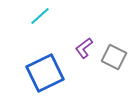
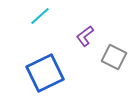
purple L-shape: moved 1 px right, 12 px up
